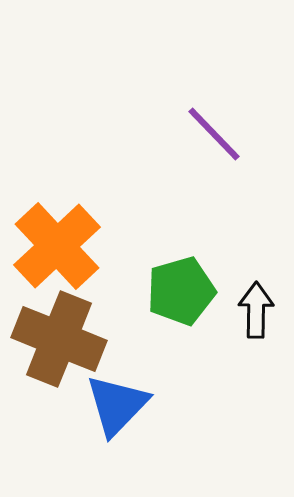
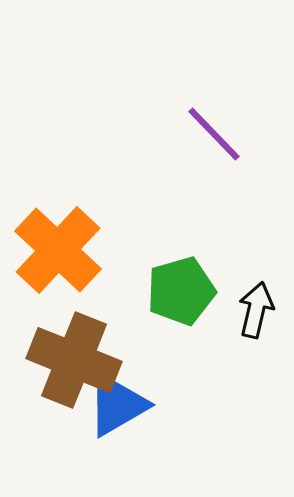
orange cross: moved 1 px right, 4 px down; rotated 4 degrees counterclockwise
black arrow: rotated 12 degrees clockwise
brown cross: moved 15 px right, 21 px down
blue triangle: rotated 16 degrees clockwise
